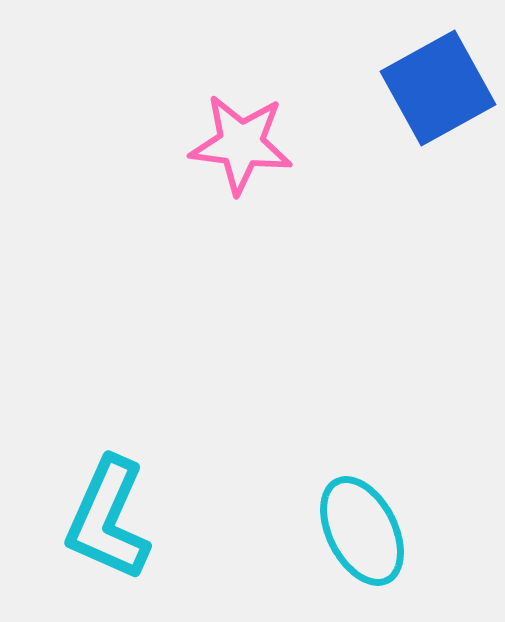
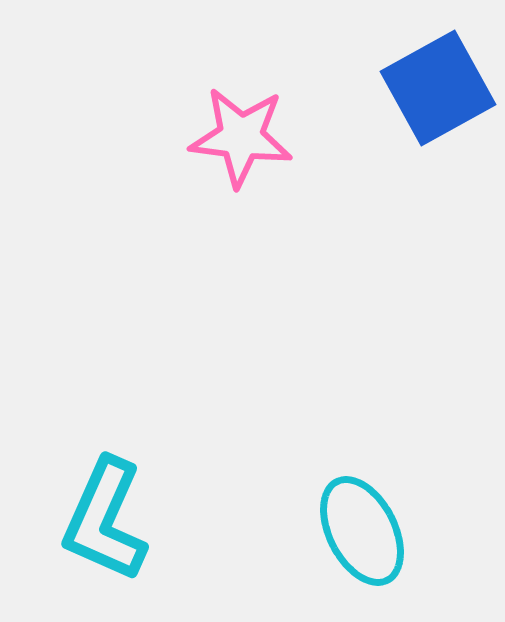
pink star: moved 7 px up
cyan L-shape: moved 3 px left, 1 px down
